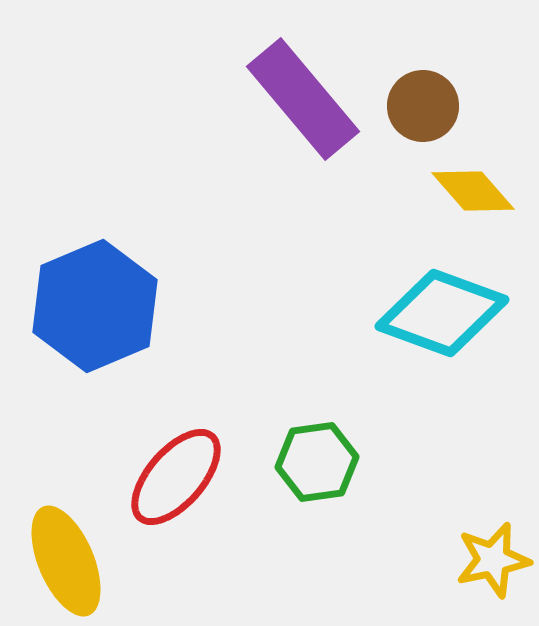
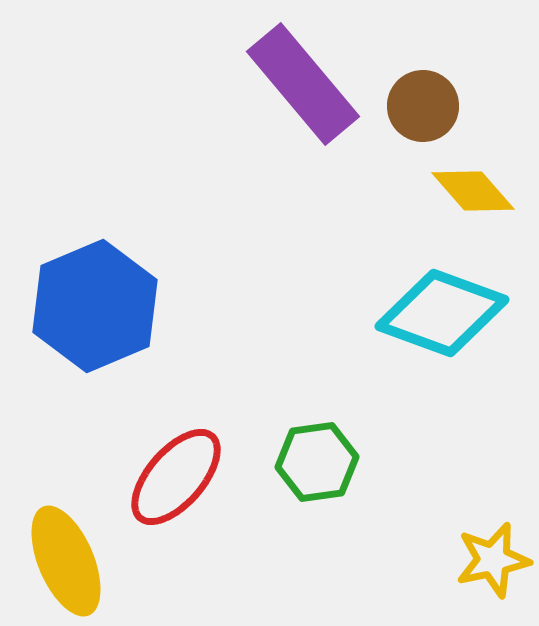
purple rectangle: moved 15 px up
